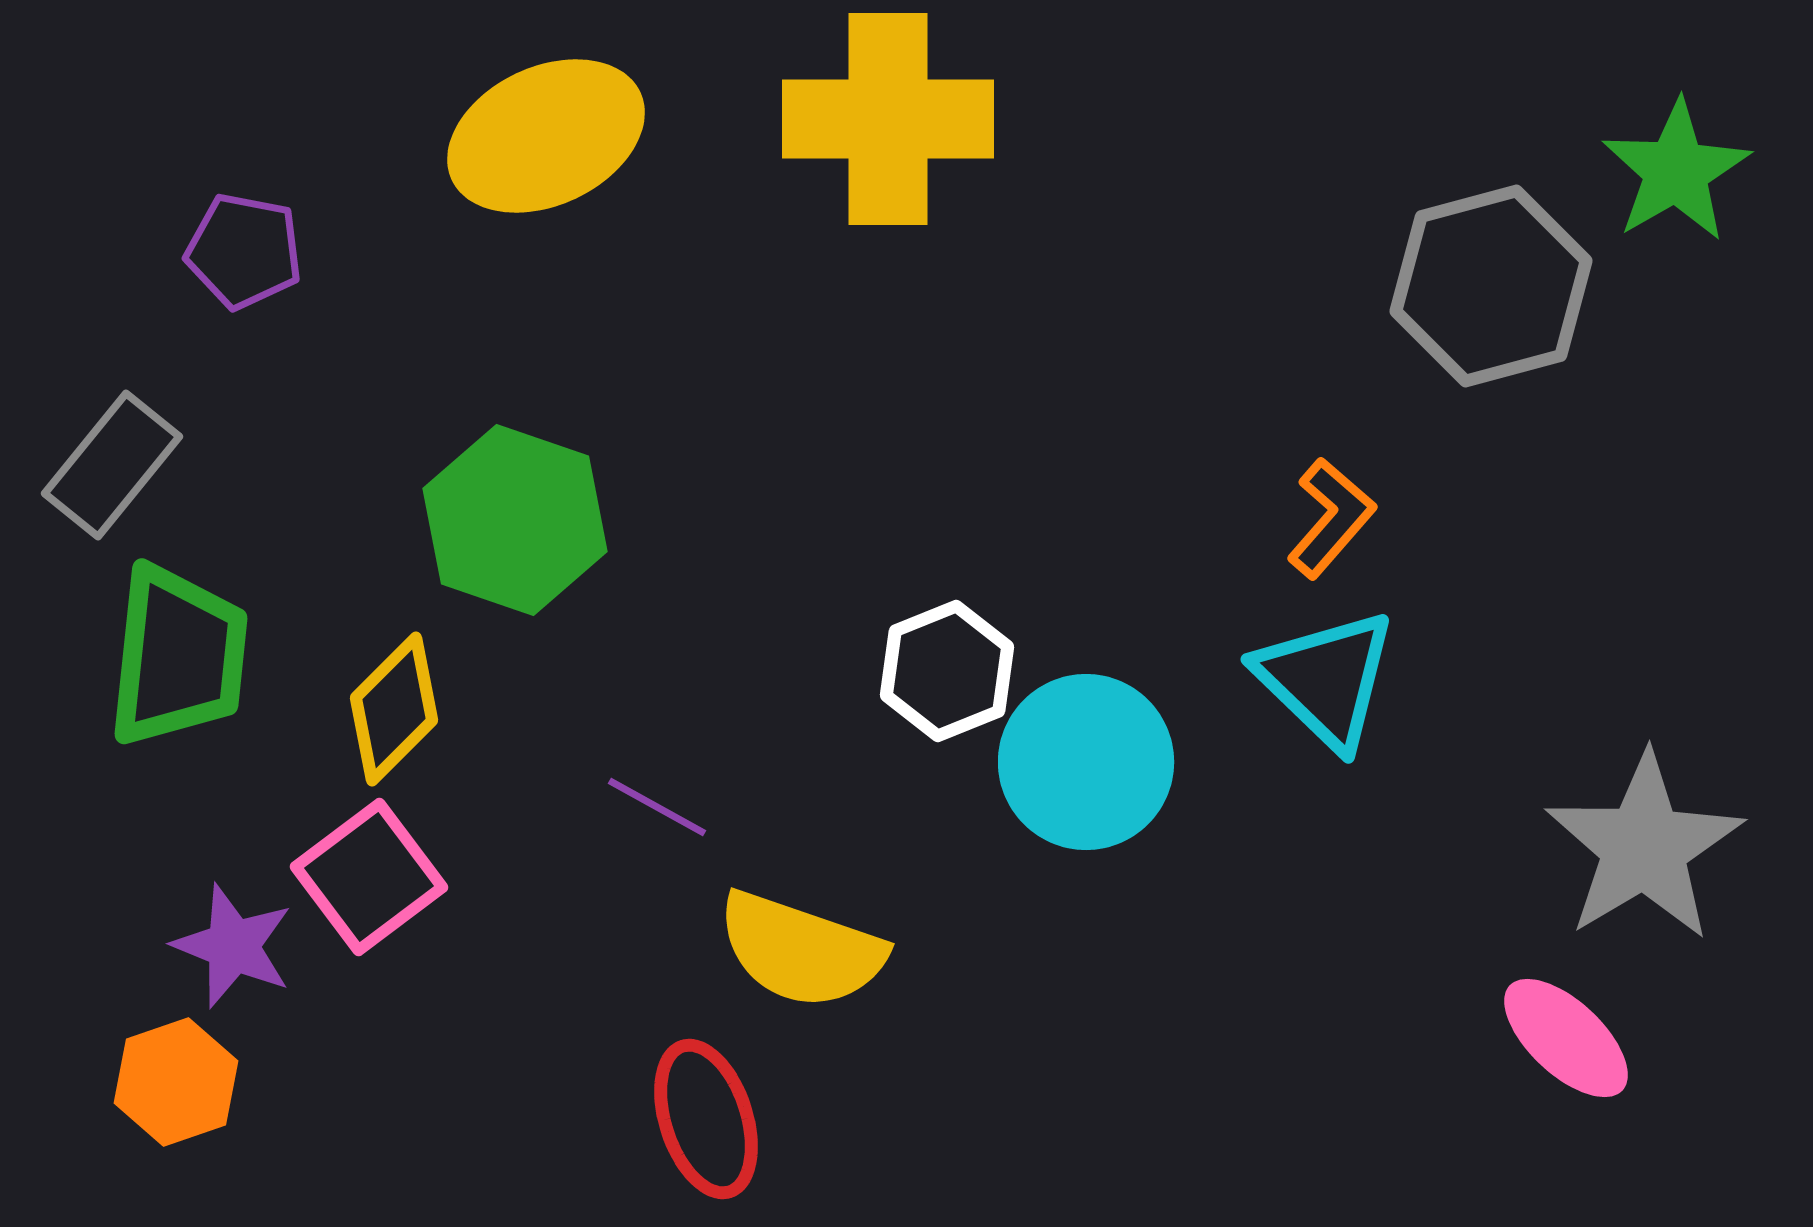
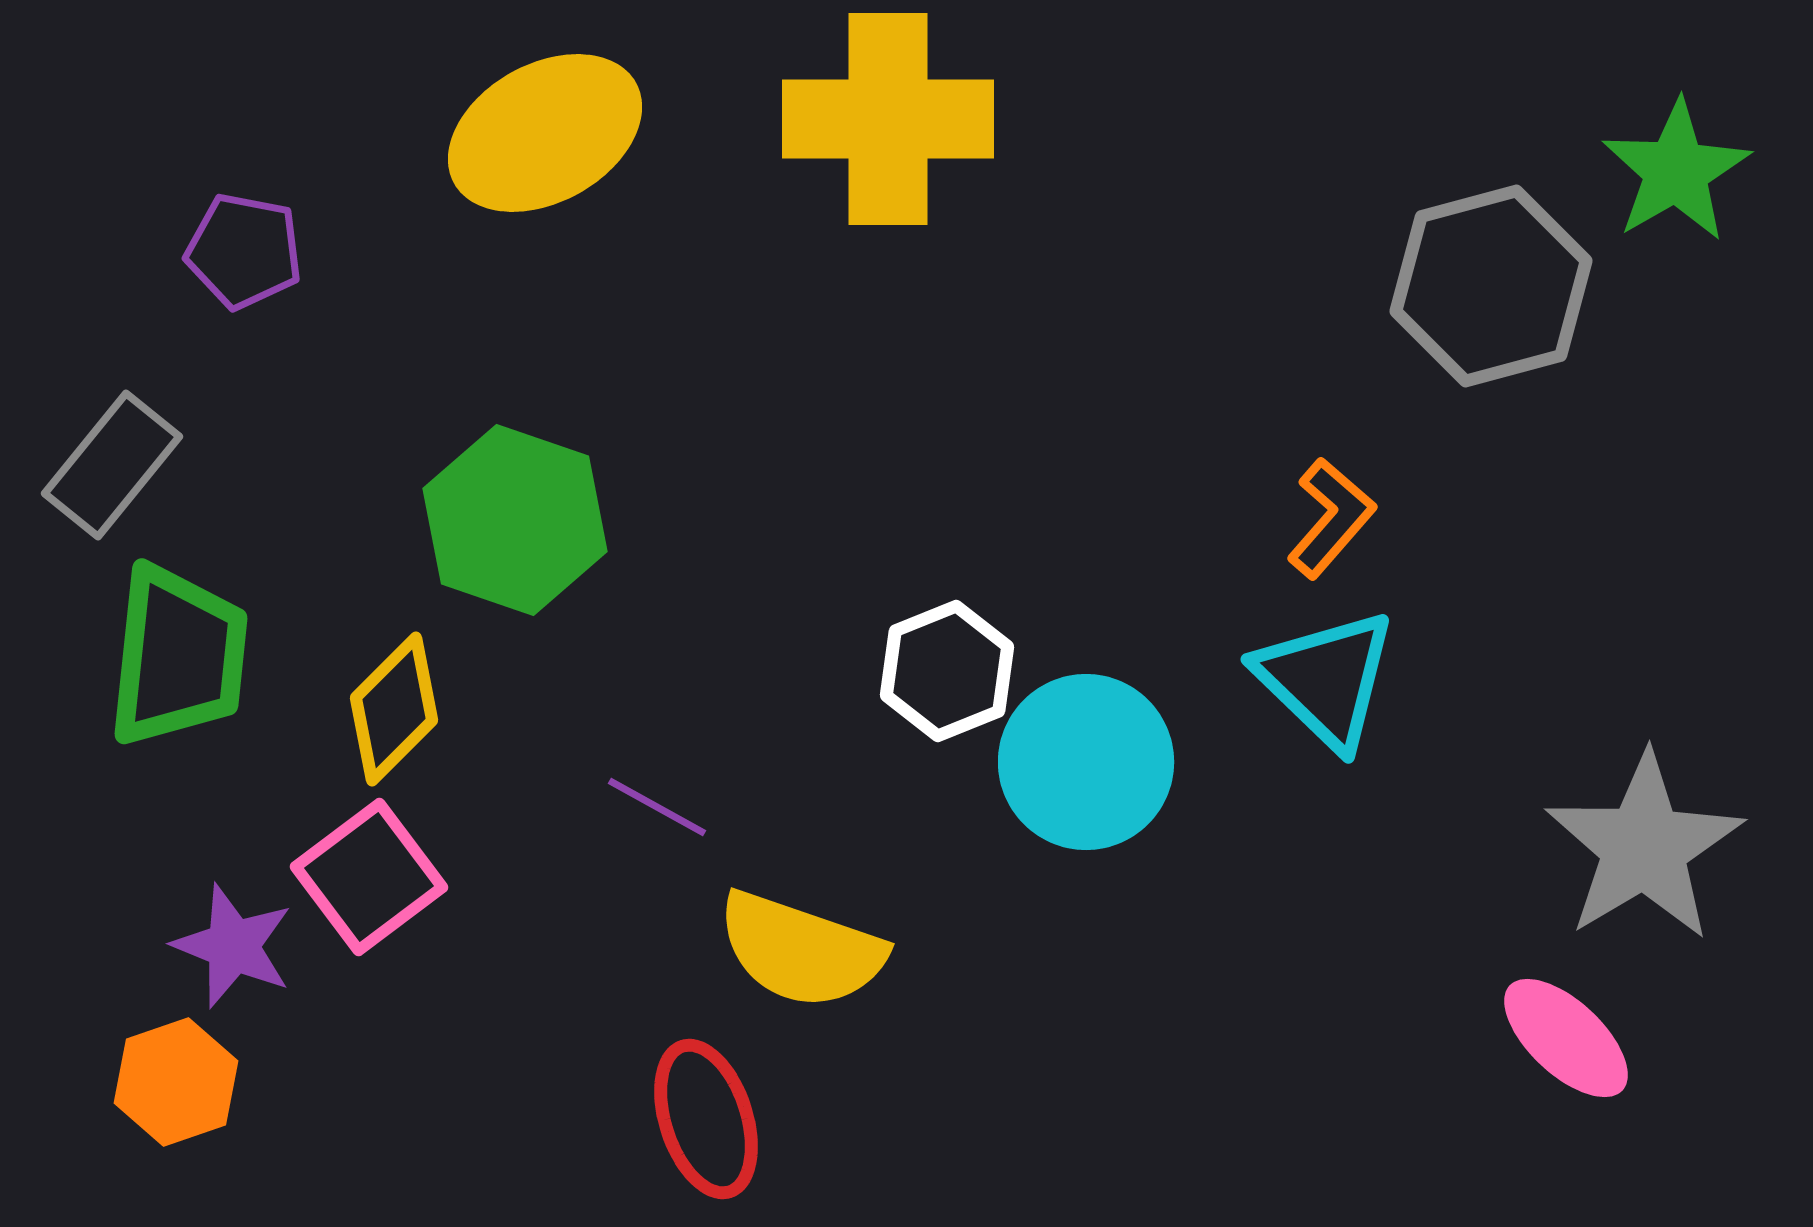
yellow ellipse: moved 1 px left, 3 px up; rotated 4 degrees counterclockwise
